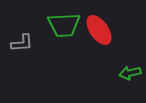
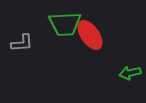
green trapezoid: moved 1 px right, 1 px up
red ellipse: moved 9 px left, 5 px down
